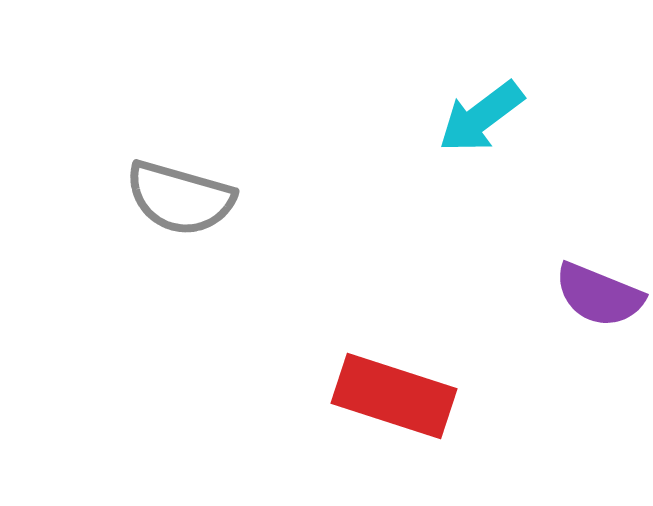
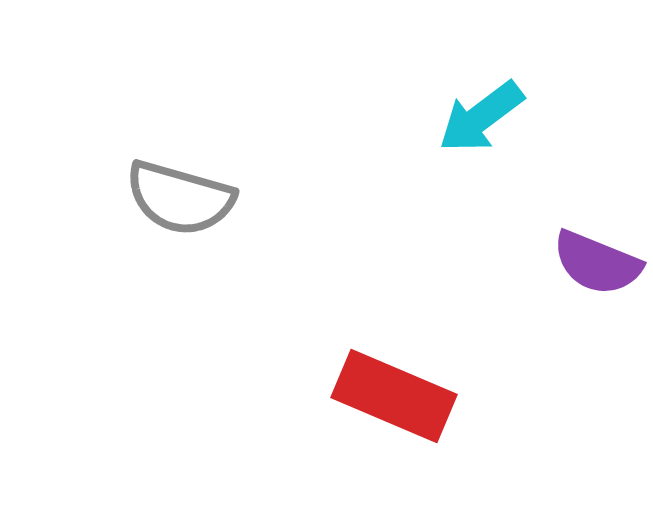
purple semicircle: moved 2 px left, 32 px up
red rectangle: rotated 5 degrees clockwise
